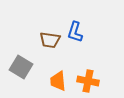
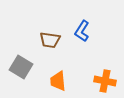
blue L-shape: moved 7 px right, 1 px up; rotated 15 degrees clockwise
orange cross: moved 17 px right
